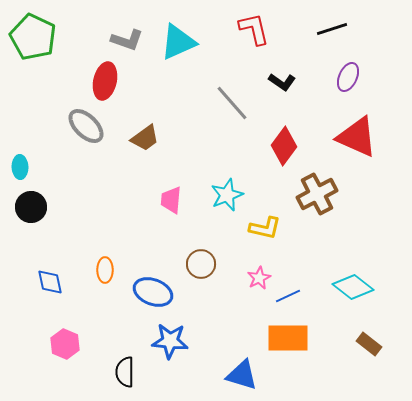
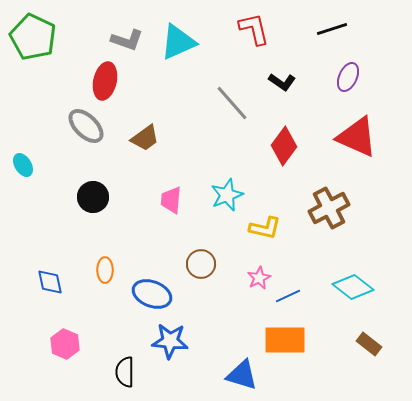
cyan ellipse: moved 3 px right, 2 px up; rotated 30 degrees counterclockwise
brown cross: moved 12 px right, 14 px down
black circle: moved 62 px right, 10 px up
blue ellipse: moved 1 px left, 2 px down
orange rectangle: moved 3 px left, 2 px down
